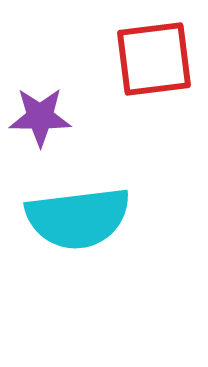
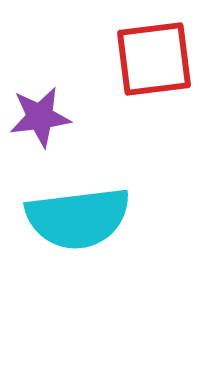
purple star: rotated 8 degrees counterclockwise
